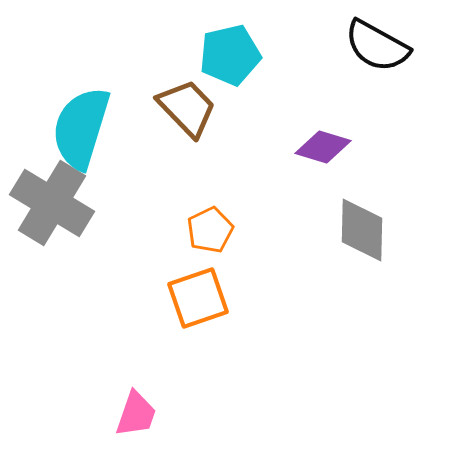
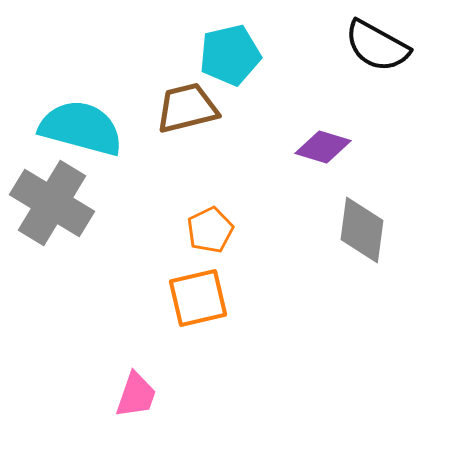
brown trapezoid: rotated 60 degrees counterclockwise
cyan semicircle: rotated 88 degrees clockwise
gray diamond: rotated 6 degrees clockwise
orange square: rotated 6 degrees clockwise
pink trapezoid: moved 19 px up
